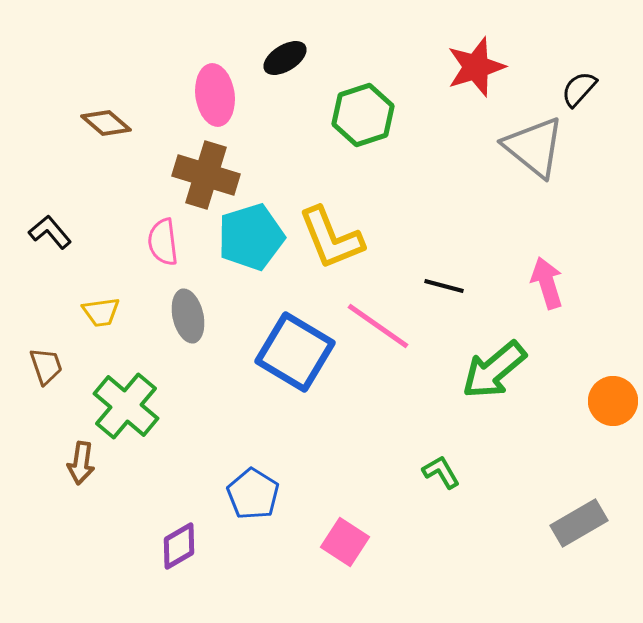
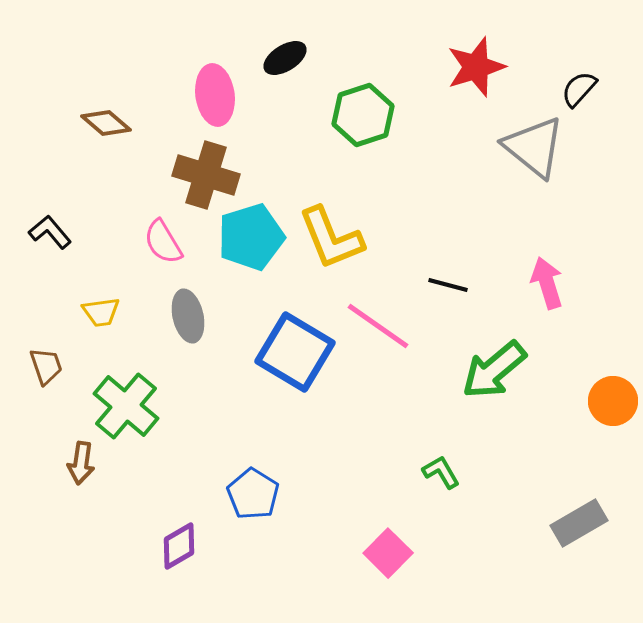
pink semicircle: rotated 24 degrees counterclockwise
black line: moved 4 px right, 1 px up
pink square: moved 43 px right, 11 px down; rotated 12 degrees clockwise
